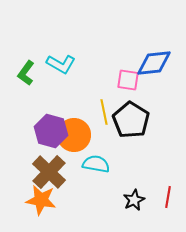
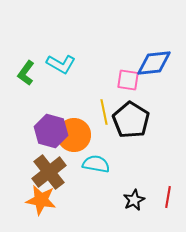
brown cross: rotated 8 degrees clockwise
